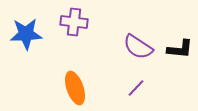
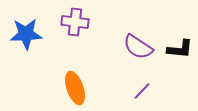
purple cross: moved 1 px right
purple line: moved 6 px right, 3 px down
